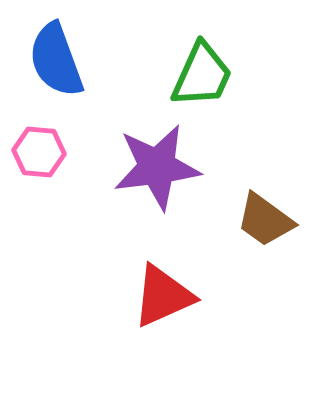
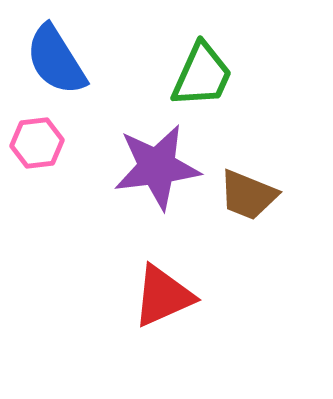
blue semicircle: rotated 12 degrees counterclockwise
pink hexagon: moved 2 px left, 9 px up; rotated 12 degrees counterclockwise
brown trapezoid: moved 17 px left, 25 px up; rotated 14 degrees counterclockwise
